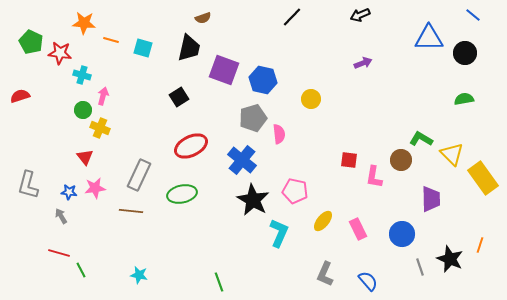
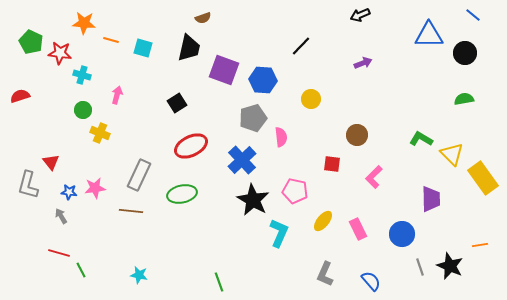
black line at (292, 17): moved 9 px right, 29 px down
blue triangle at (429, 38): moved 3 px up
blue hexagon at (263, 80): rotated 8 degrees counterclockwise
pink arrow at (103, 96): moved 14 px right, 1 px up
black square at (179, 97): moved 2 px left, 6 px down
yellow cross at (100, 128): moved 5 px down
pink semicircle at (279, 134): moved 2 px right, 3 px down
red triangle at (85, 157): moved 34 px left, 5 px down
blue cross at (242, 160): rotated 8 degrees clockwise
red square at (349, 160): moved 17 px left, 4 px down
brown circle at (401, 160): moved 44 px left, 25 px up
pink L-shape at (374, 177): rotated 35 degrees clockwise
orange line at (480, 245): rotated 63 degrees clockwise
black star at (450, 259): moved 7 px down
blue semicircle at (368, 281): moved 3 px right
